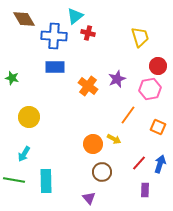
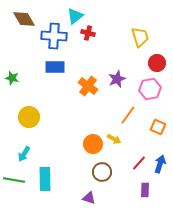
red circle: moved 1 px left, 3 px up
cyan rectangle: moved 1 px left, 2 px up
purple triangle: rotated 32 degrees counterclockwise
